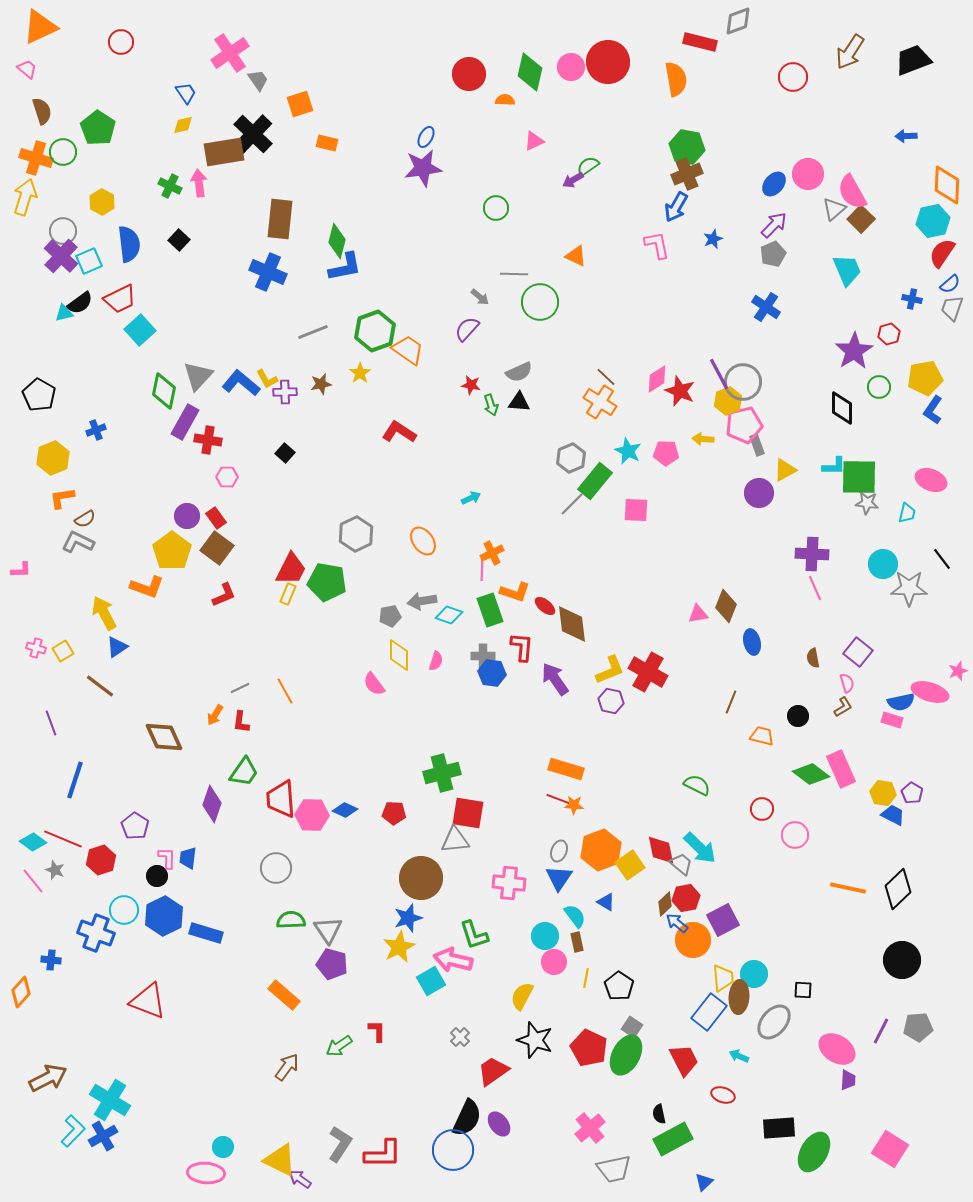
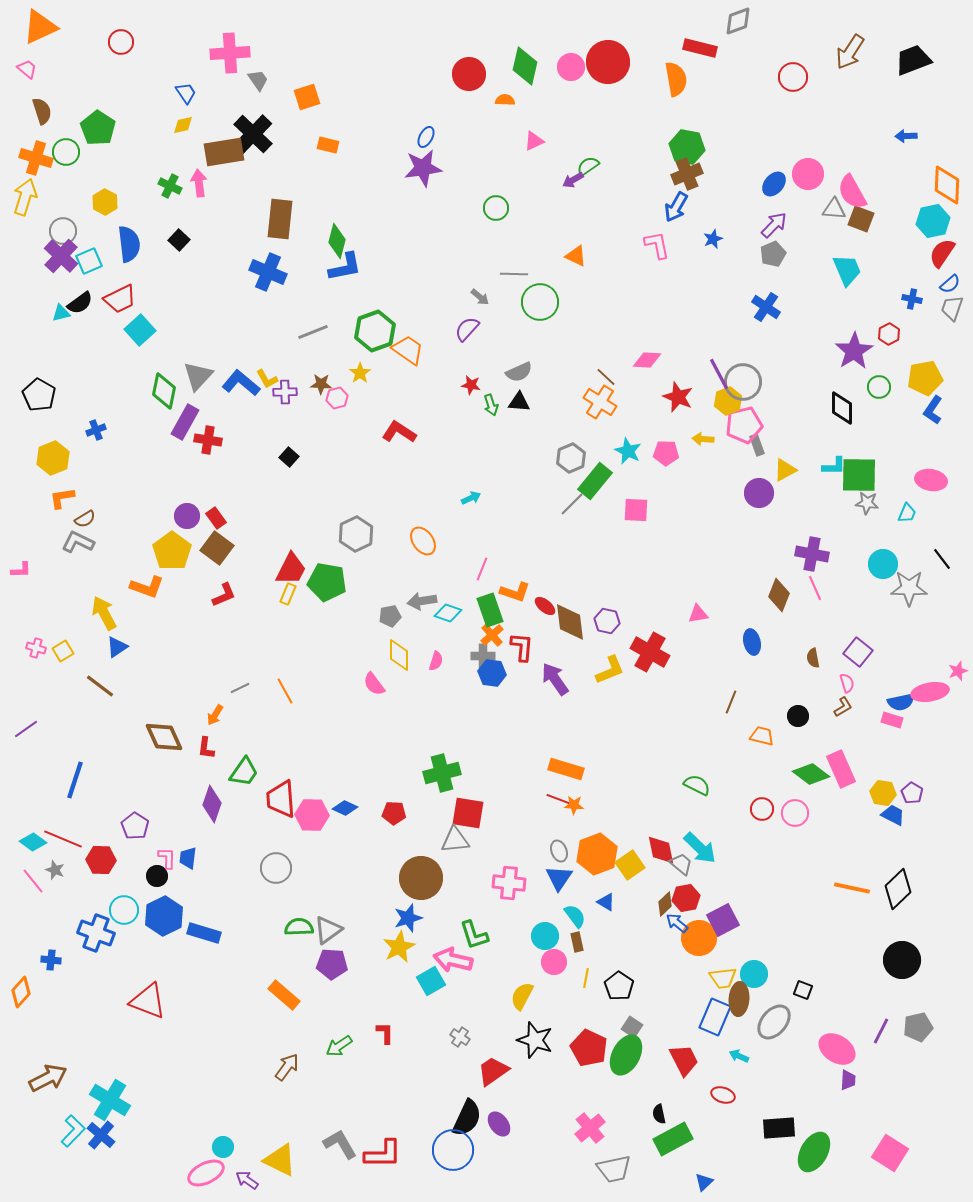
red rectangle at (700, 42): moved 6 px down
pink cross at (230, 53): rotated 30 degrees clockwise
green diamond at (530, 72): moved 5 px left, 6 px up
orange square at (300, 104): moved 7 px right, 7 px up
orange rectangle at (327, 143): moved 1 px right, 2 px down
green circle at (63, 152): moved 3 px right
yellow hexagon at (102, 202): moved 3 px right
gray triangle at (834, 209): rotated 45 degrees clockwise
brown square at (861, 219): rotated 24 degrees counterclockwise
cyan triangle at (64, 313): moved 3 px left
red hexagon at (889, 334): rotated 10 degrees counterclockwise
pink diamond at (657, 379): moved 10 px left, 19 px up; rotated 36 degrees clockwise
brown star at (321, 384): rotated 15 degrees clockwise
red star at (680, 391): moved 2 px left, 6 px down
black square at (285, 453): moved 4 px right, 4 px down
pink hexagon at (227, 477): moved 110 px right, 79 px up; rotated 15 degrees counterclockwise
green square at (859, 477): moved 2 px up
pink ellipse at (931, 480): rotated 12 degrees counterclockwise
cyan trapezoid at (907, 513): rotated 10 degrees clockwise
orange cross at (492, 553): moved 82 px down; rotated 15 degrees counterclockwise
purple cross at (812, 554): rotated 8 degrees clockwise
pink line at (482, 569): rotated 20 degrees clockwise
brown diamond at (726, 606): moved 53 px right, 11 px up
cyan diamond at (449, 615): moved 1 px left, 2 px up
brown diamond at (572, 624): moved 2 px left, 2 px up
red cross at (648, 672): moved 2 px right, 20 px up
pink ellipse at (930, 692): rotated 27 degrees counterclockwise
purple hexagon at (611, 701): moved 4 px left, 80 px up
red L-shape at (241, 722): moved 35 px left, 26 px down
purple line at (51, 723): moved 25 px left, 6 px down; rotated 75 degrees clockwise
blue diamond at (345, 810): moved 2 px up
pink circle at (795, 835): moved 22 px up
orange hexagon at (601, 850): moved 4 px left, 4 px down
gray ellipse at (559, 851): rotated 40 degrees counterclockwise
red hexagon at (101, 860): rotated 20 degrees clockwise
orange line at (848, 888): moved 4 px right
green semicircle at (291, 920): moved 8 px right, 7 px down
gray triangle at (328, 930): rotated 28 degrees clockwise
blue rectangle at (206, 933): moved 2 px left
orange circle at (693, 940): moved 6 px right, 2 px up
purple pentagon at (332, 964): rotated 12 degrees counterclockwise
yellow trapezoid at (723, 978): rotated 88 degrees clockwise
black square at (803, 990): rotated 18 degrees clockwise
brown ellipse at (739, 997): moved 2 px down
blue rectangle at (709, 1012): moved 6 px right, 5 px down; rotated 15 degrees counterclockwise
gray pentagon at (918, 1027): rotated 8 degrees counterclockwise
red L-shape at (377, 1031): moved 8 px right, 2 px down
gray cross at (460, 1037): rotated 12 degrees counterclockwise
blue cross at (103, 1136): moved 2 px left, 1 px up; rotated 20 degrees counterclockwise
gray L-shape at (340, 1144): rotated 63 degrees counterclockwise
pink square at (890, 1149): moved 4 px down
pink ellipse at (206, 1173): rotated 30 degrees counterclockwise
purple arrow at (300, 1179): moved 53 px left, 1 px down
